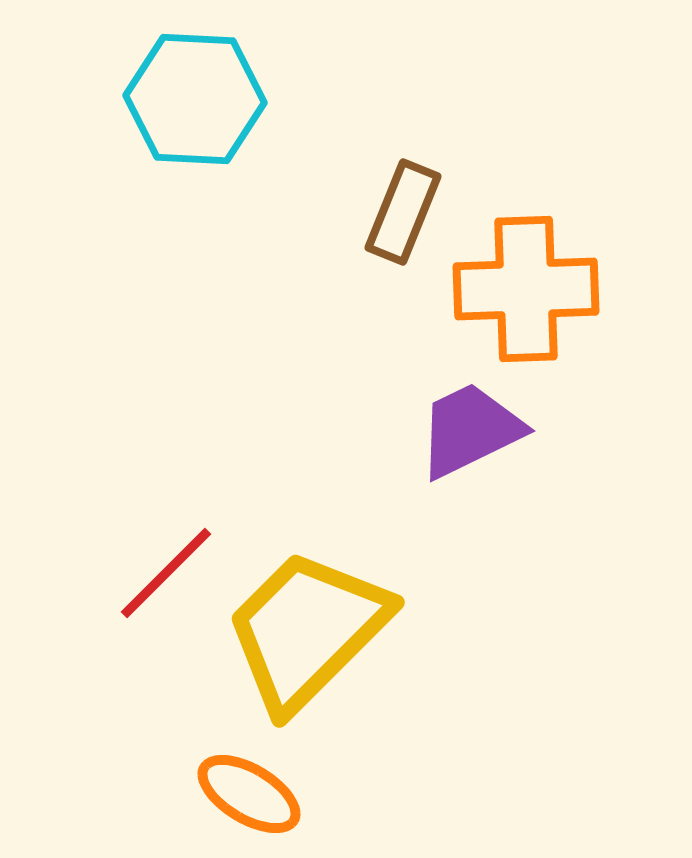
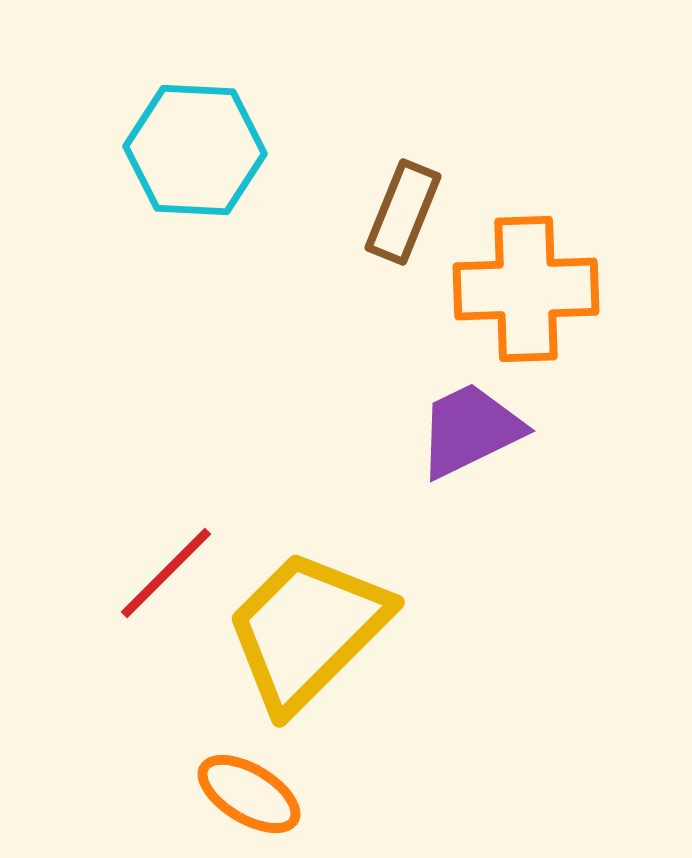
cyan hexagon: moved 51 px down
